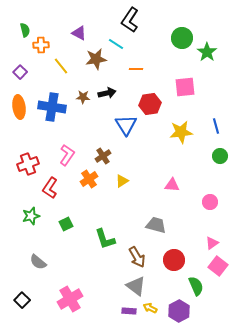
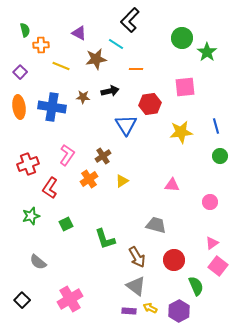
black L-shape at (130, 20): rotated 10 degrees clockwise
yellow line at (61, 66): rotated 30 degrees counterclockwise
black arrow at (107, 93): moved 3 px right, 2 px up
